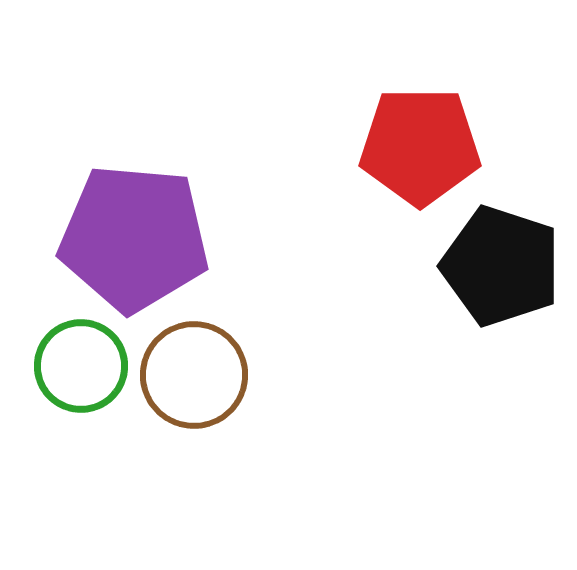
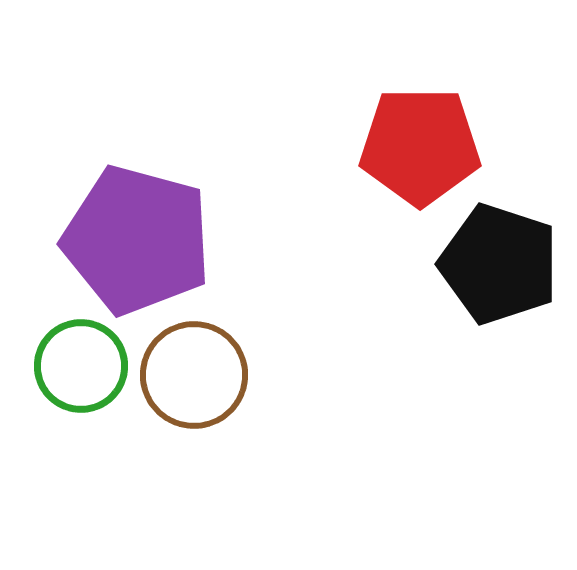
purple pentagon: moved 3 px right, 2 px down; rotated 10 degrees clockwise
black pentagon: moved 2 px left, 2 px up
